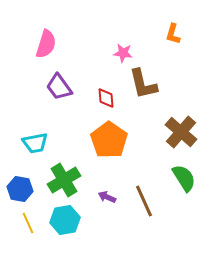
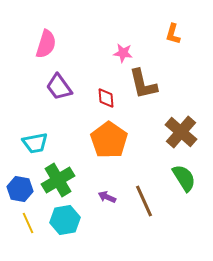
green cross: moved 6 px left
